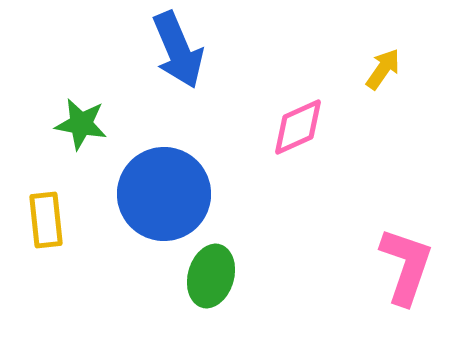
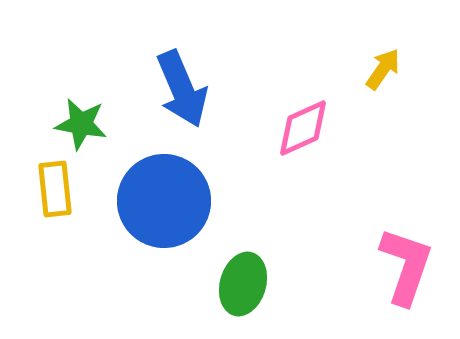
blue arrow: moved 4 px right, 39 px down
pink diamond: moved 5 px right, 1 px down
blue circle: moved 7 px down
yellow rectangle: moved 9 px right, 31 px up
green ellipse: moved 32 px right, 8 px down
